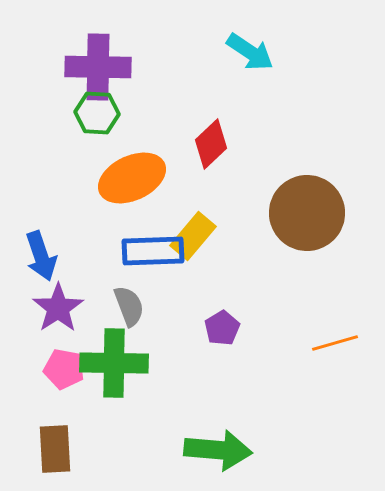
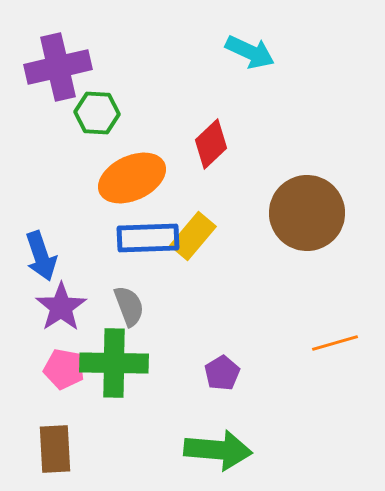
cyan arrow: rotated 9 degrees counterclockwise
purple cross: moved 40 px left; rotated 14 degrees counterclockwise
blue rectangle: moved 5 px left, 13 px up
purple star: moved 3 px right, 1 px up
purple pentagon: moved 45 px down
